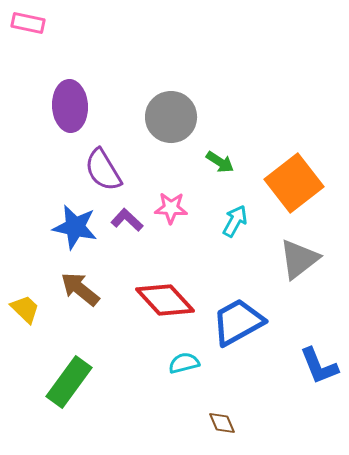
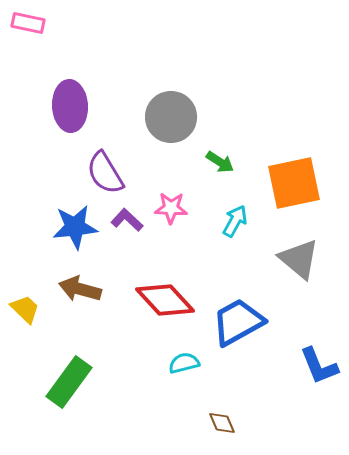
purple semicircle: moved 2 px right, 3 px down
orange square: rotated 26 degrees clockwise
blue star: rotated 18 degrees counterclockwise
gray triangle: rotated 42 degrees counterclockwise
brown arrow: rotated 24 degrees counterclockwise
